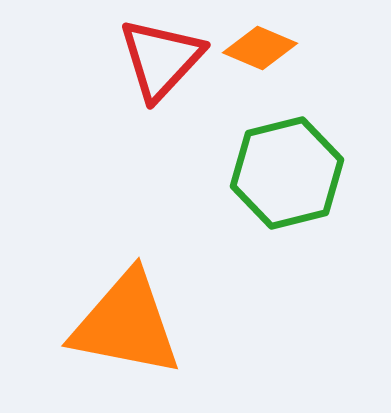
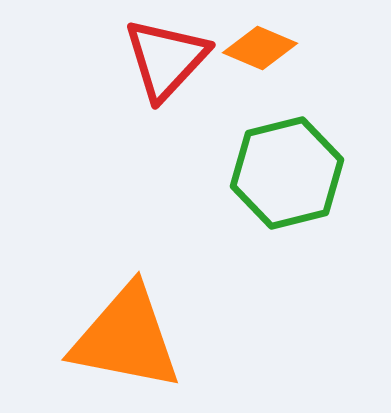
red triangle: moved 5 px right
orange triangle: moved 14 px down
